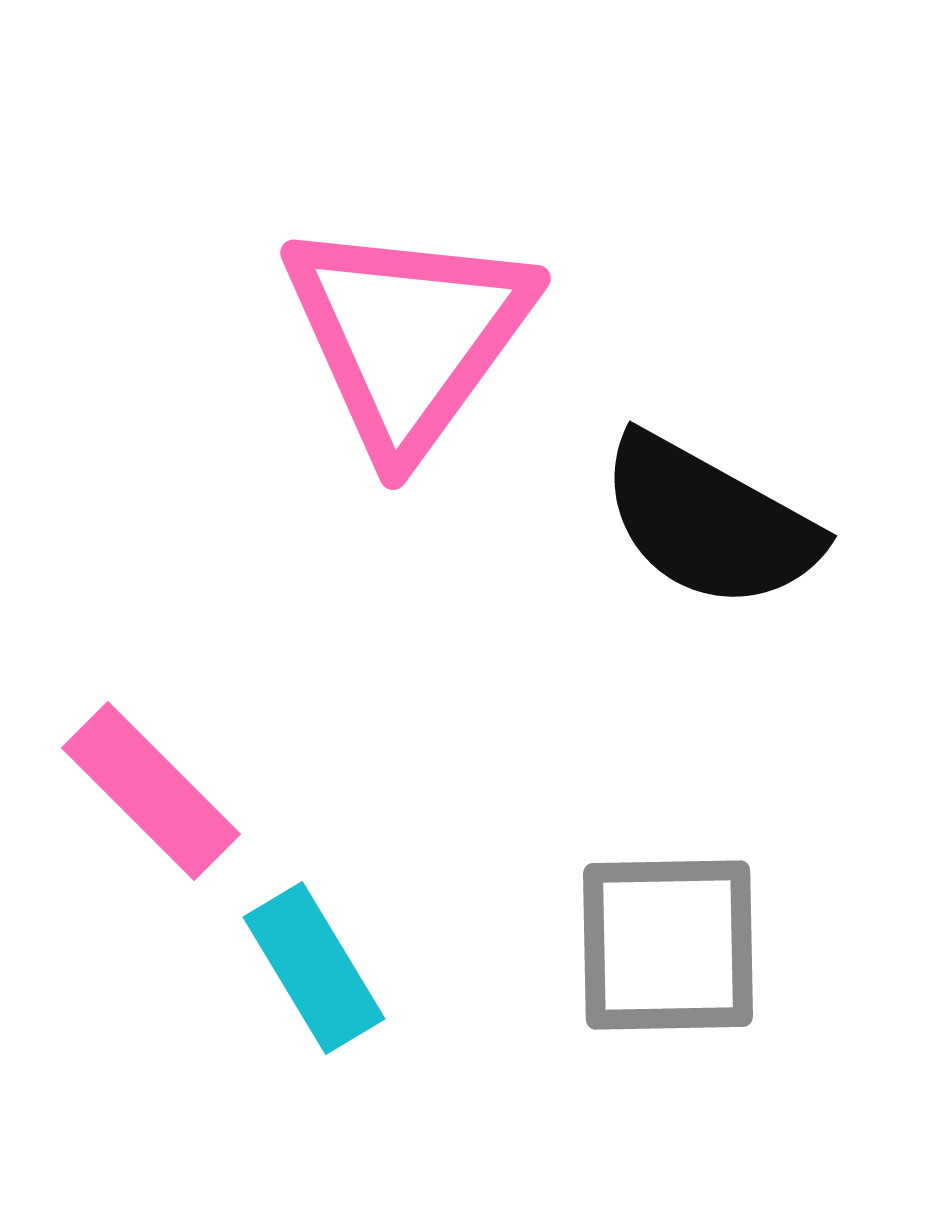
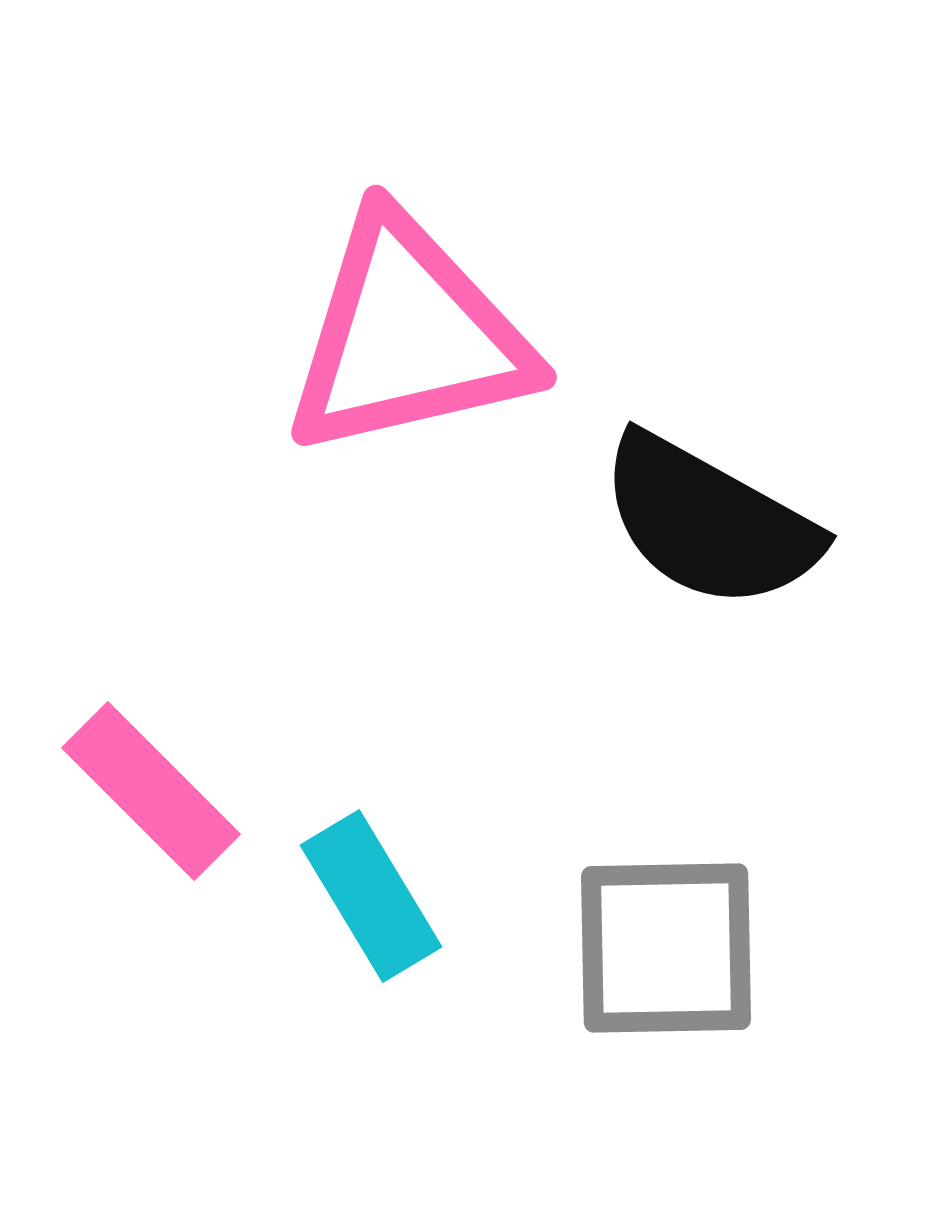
pink triangle: rotated 41 degrees clockwise
gray square: moved 2 px left, 3 px down
cyan rectangle: moved 57 px right, 72 px up
